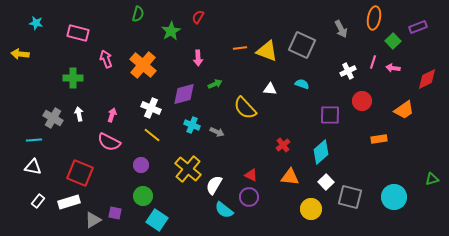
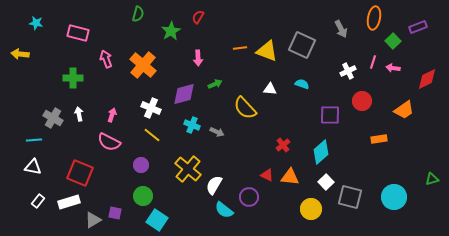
red triangle at (251, 175): moved 16 px right
